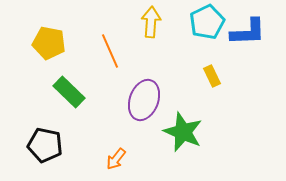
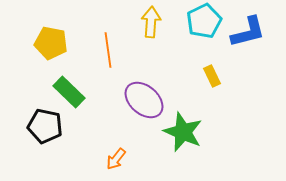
cyan pentagon: moved 3 px left, 1 px up
blue L-shape: rotated 12 degrees counterclockwise
yellow pentagon: moved 2 px right
orange line: moved 2 px left, 1 px up; rotated 16 degrees clockwise
purple ellipse: rotated 69 degrees counterclockwise
black pentagon: moved 19 px up
